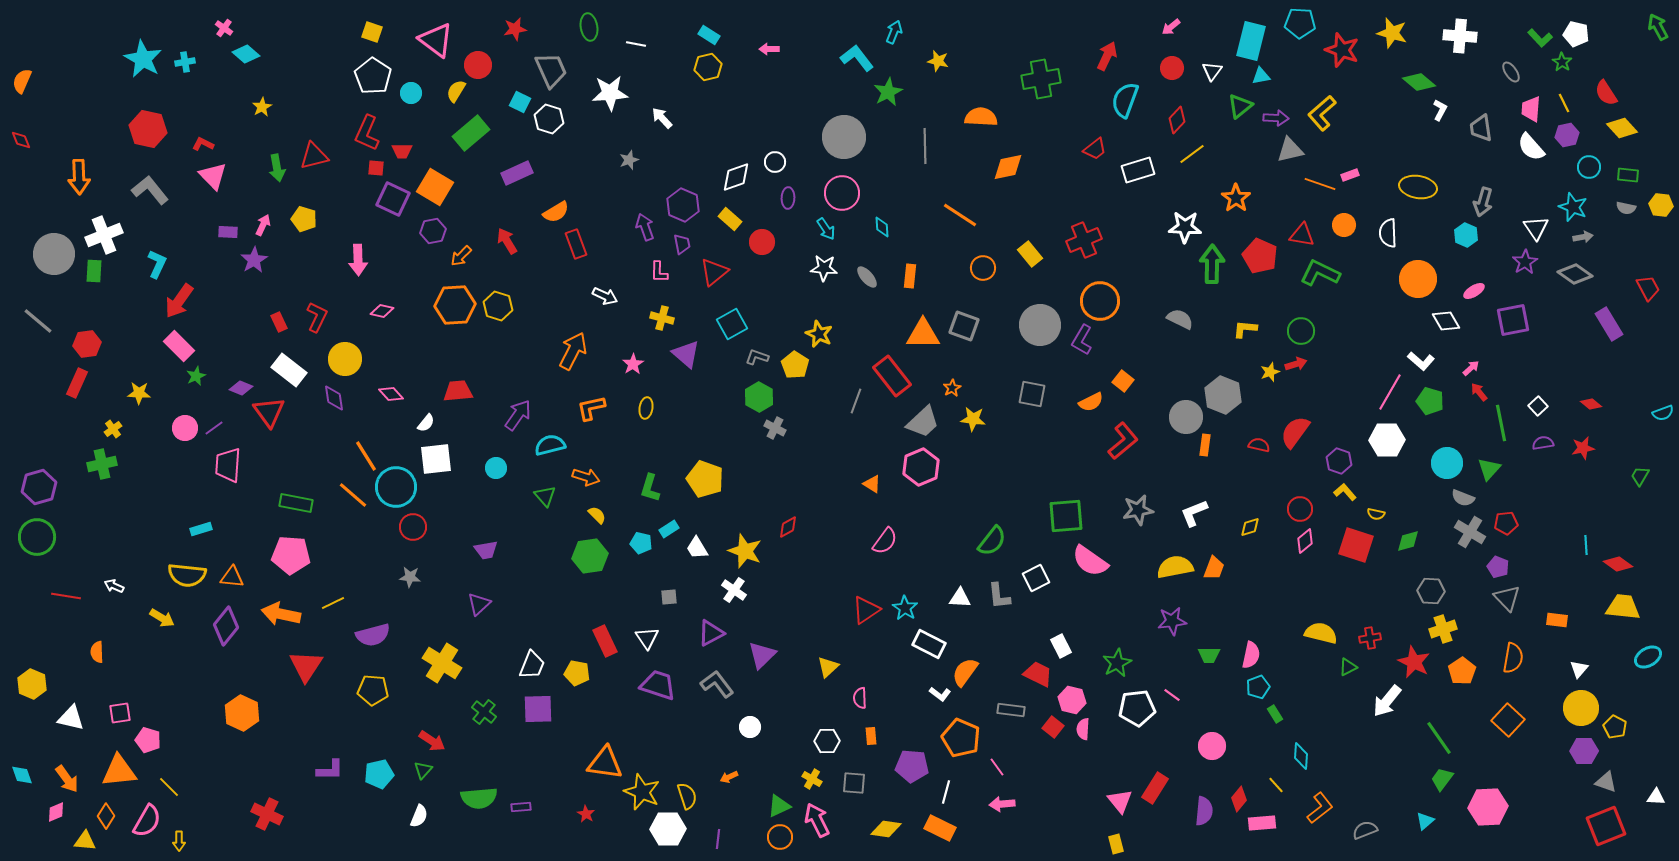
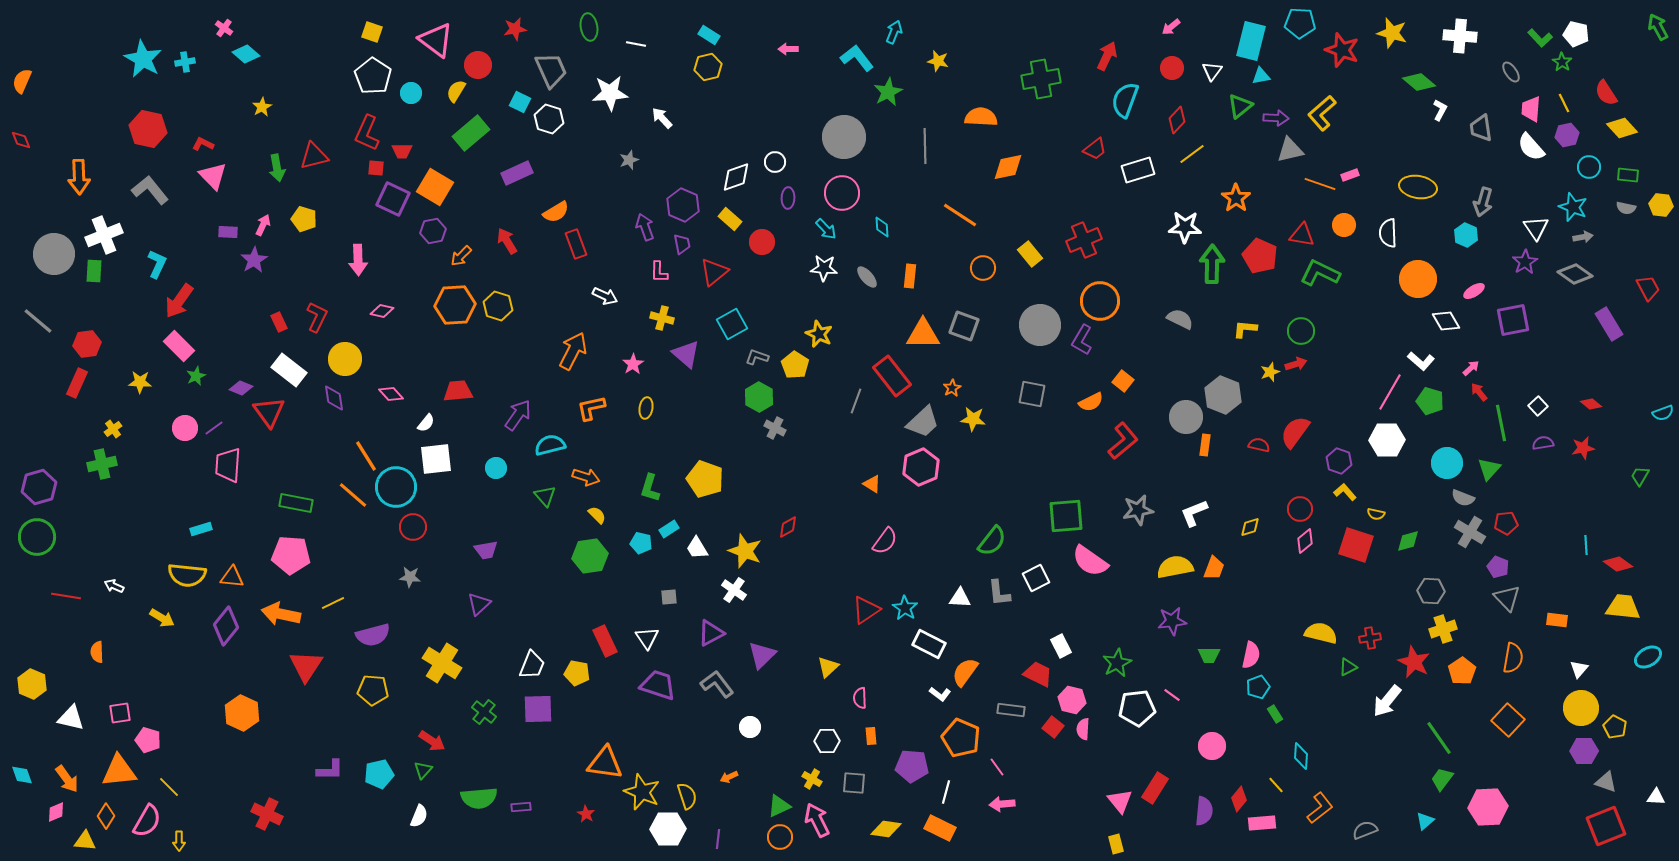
pink arrow at (769, 49): moved 19 px right
cyan arrow at (826, 229): rotated 10 degrees counterclockwise
yellow star at (139, 393): moved 1 px right, 11 px up
gray L-shape at (999, 596): moved 3 px up
